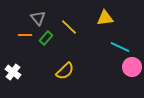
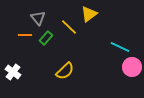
yellow triangle: moved 16 px left, 4 px up; rotated 30 degrees counterclockwise
